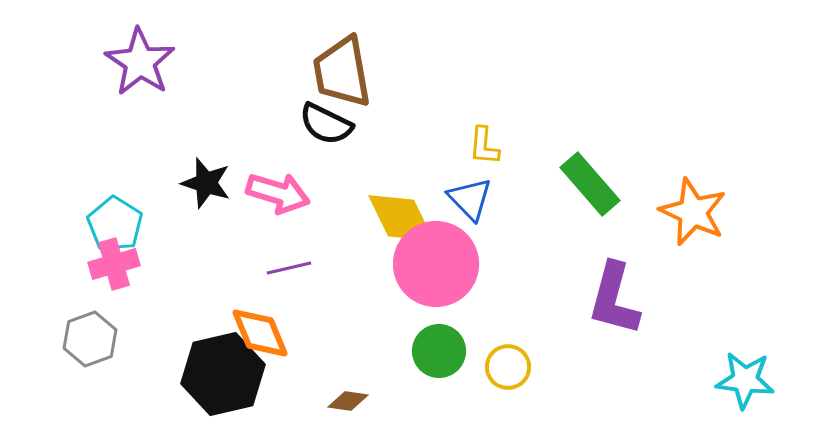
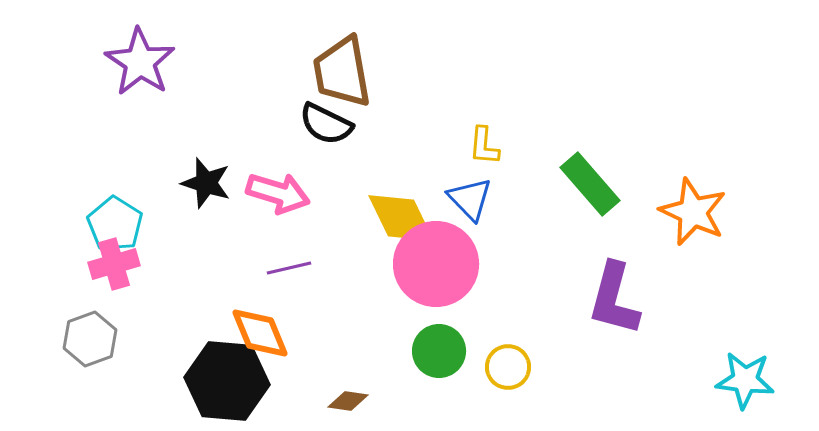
black hexagon: moved 4 px right, 7 px down; rotated 18 degrees clockwise
